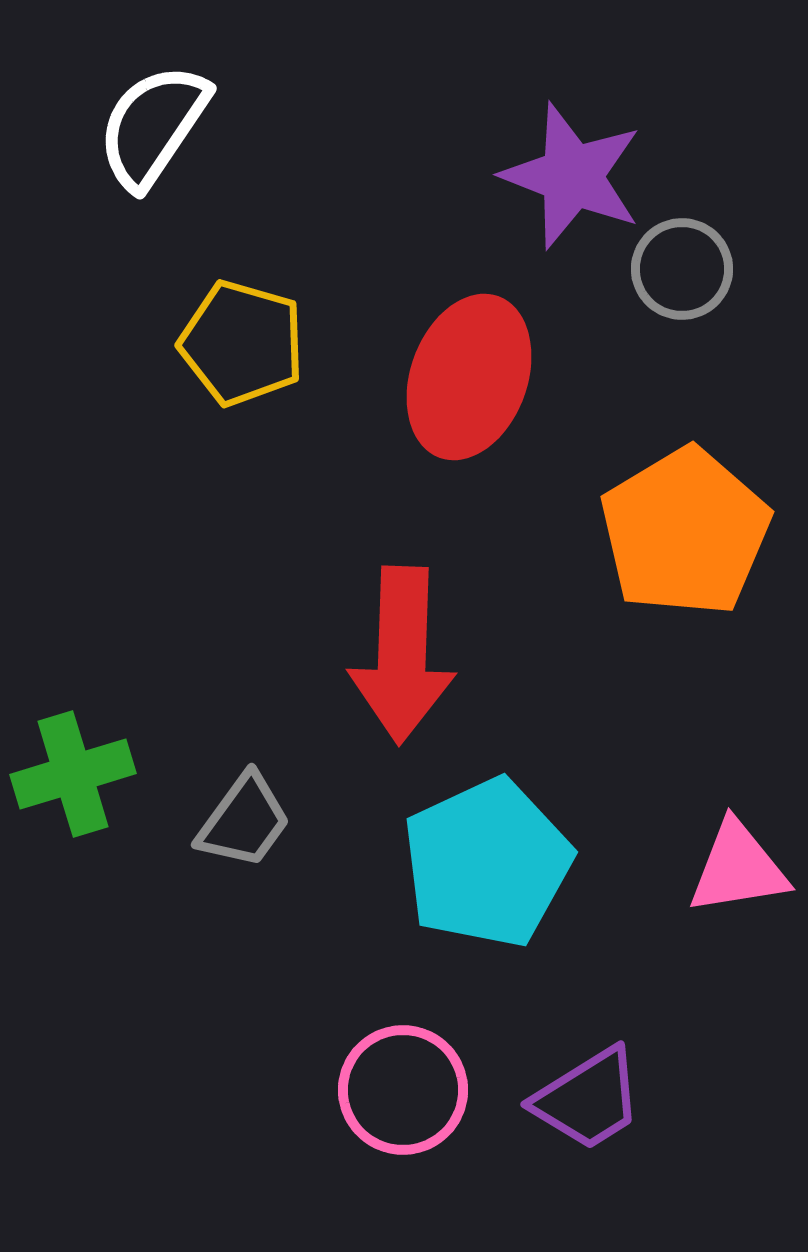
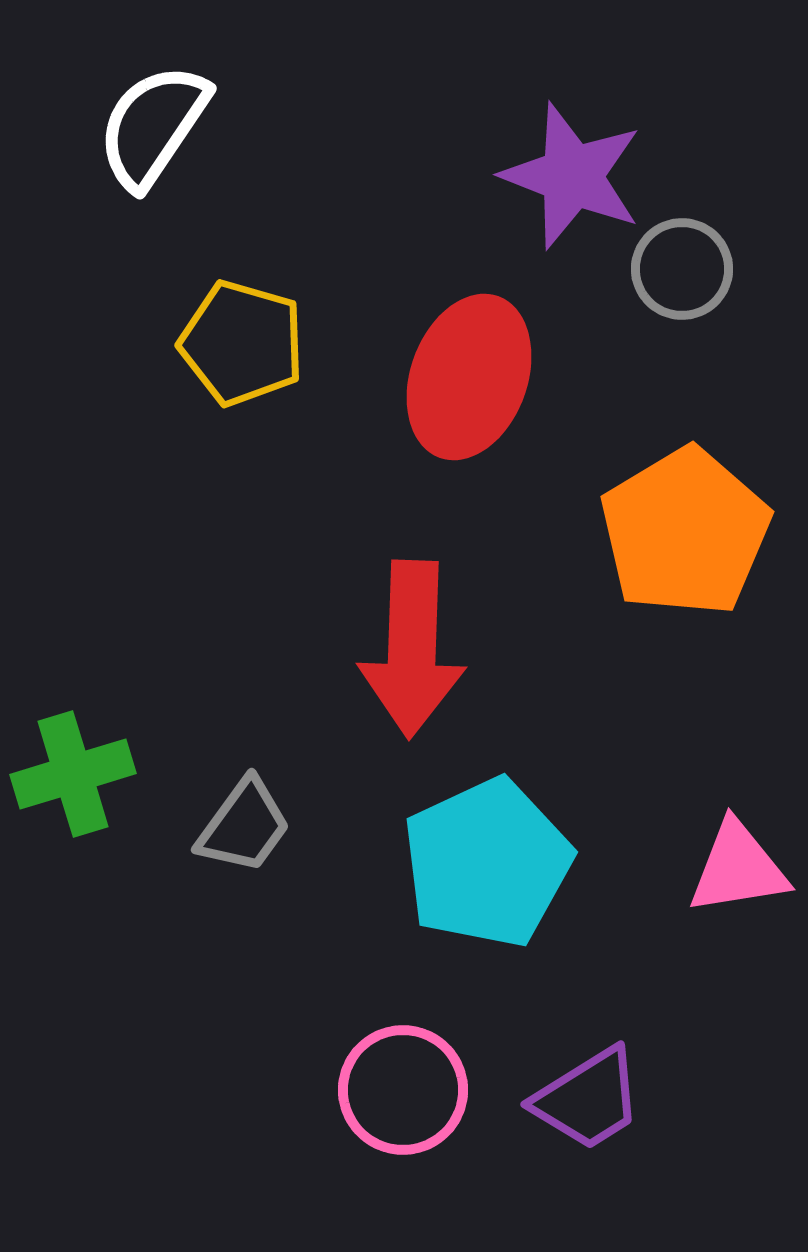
red arrow: moved 10 px right, 6 px up
gray trapezoid: moved 5 px down
